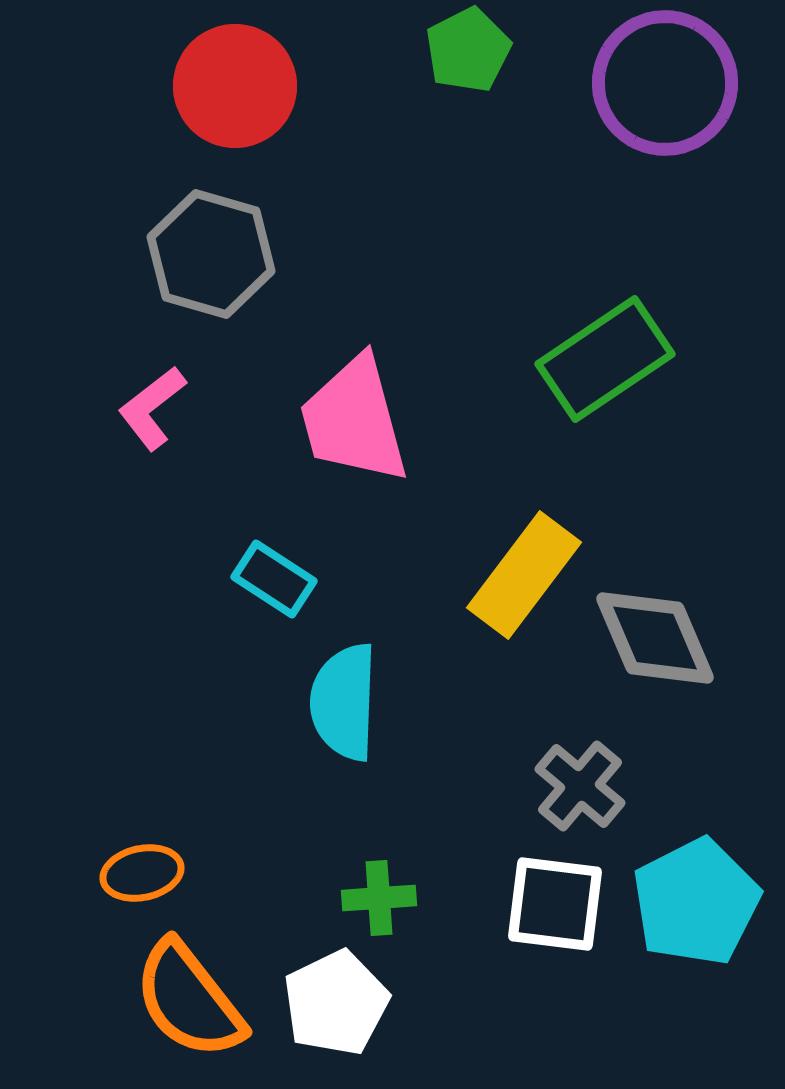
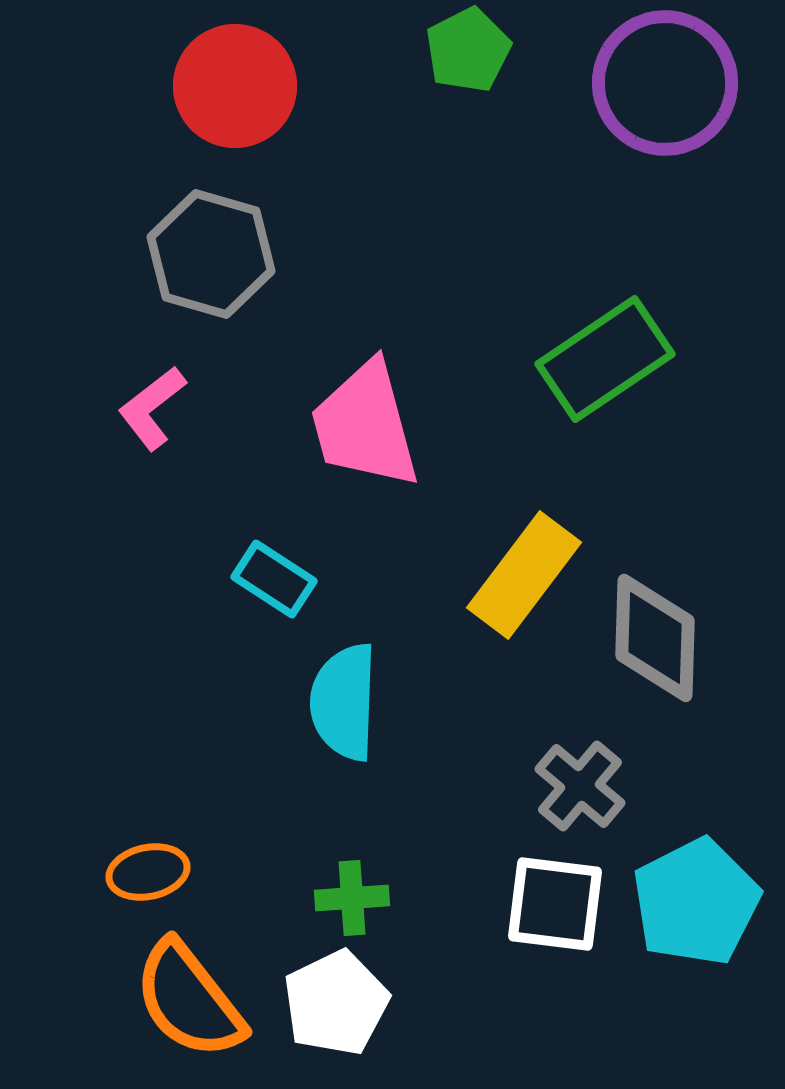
pink trapezoid: moved 11 px right, 5 px down
gray diamond: rotated 25 degrees clockwise
orange ellipse: moved 6 px right, 1 px up
green cross: moved 27 px left
